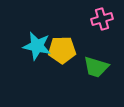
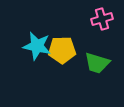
green trapezoid: moved 1 px right, 4 px up
